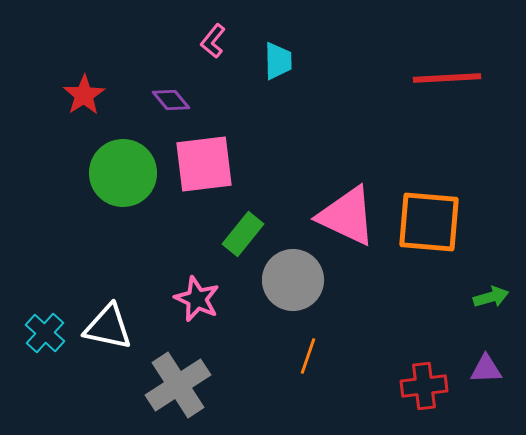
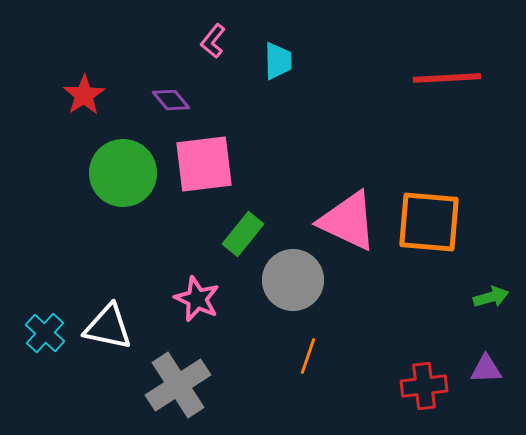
pink triangle: moved 1 px right, 5 px down
